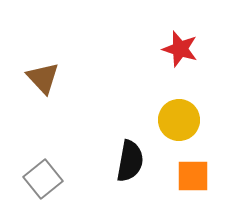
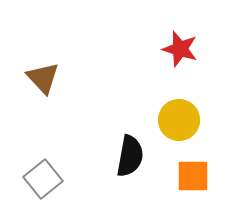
black semicircle: moved 5 px up
